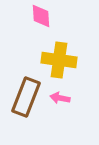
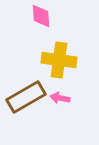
brown rectangle: rotated 39 degrees clockwise
